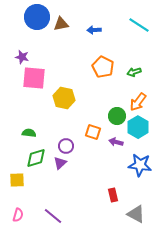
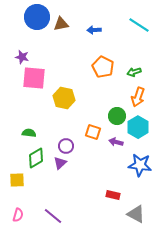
orange arrow: moved 5 px up; rotated 18 degrees counterclockwise
green diamond: rotated 15 degrees counterclockwise
red rectangle: rotated 64 degrees counterclockwise
